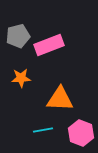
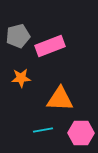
pink rectangle: moved 1 px right, 1 px down
pink hexagon: rotated 20 degrees counterclockwise
